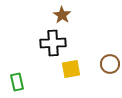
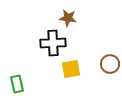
brown star: moved 6 px right, 3 px down; rotated 24 degrees counterclockwise
green rectangle: moved 2 px down
